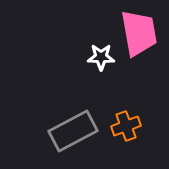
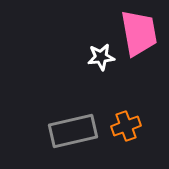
white star: rotated 8 degrees counterclockwise
gray rectangle: rotated 15 degrees clockwise
